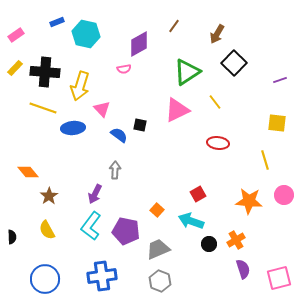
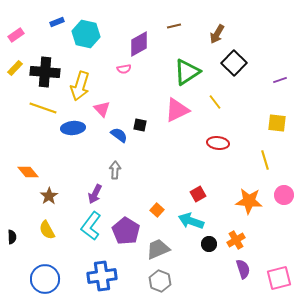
brown line at (174, 26): rotated 40 degrees clockwise
purple pentagon at (126, 231): rotated 20 degrees clockwise
